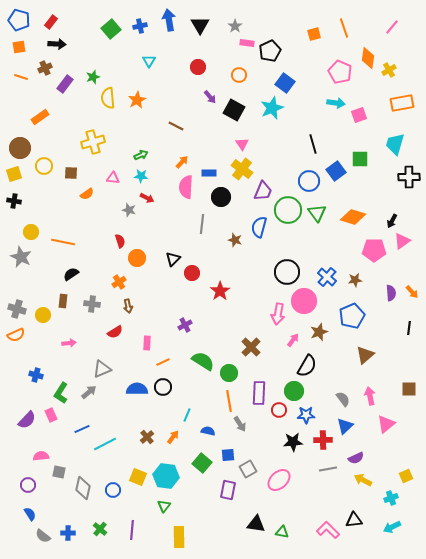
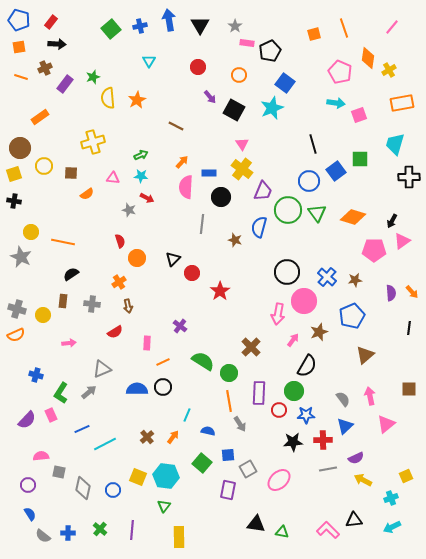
purple cross at (185, 325): moved 5 px left, 1 px down; rotated 24 degrees counterclockwise
